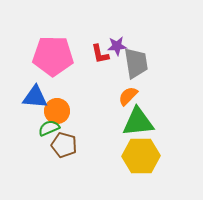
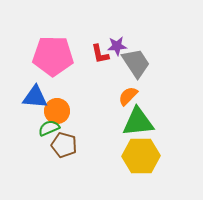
gray trapezoid: rotated 24 degrees counterclockwise
